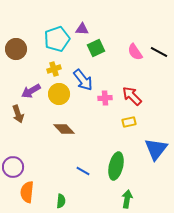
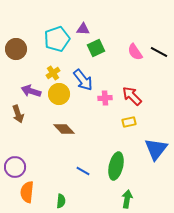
purple triangle: moved 1 px right
yellow cross: moved 1 px left, 4 px down; rotated 16 degrees counterclockwise
purple arrow: rotated 48 degrees clockwise
purple circle: moved 2 px right
